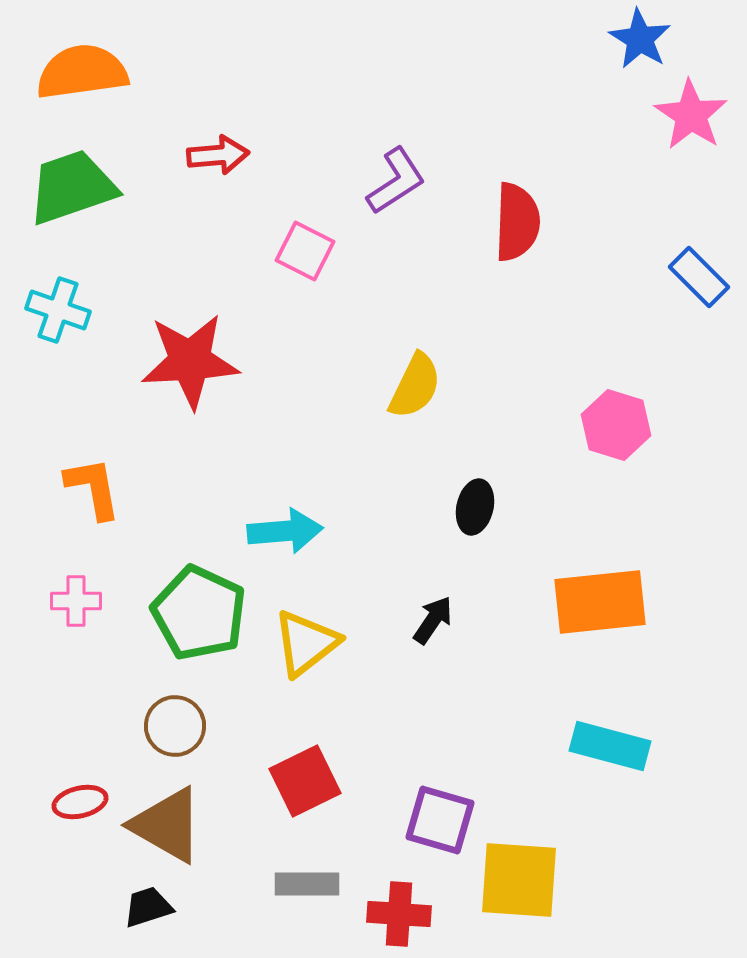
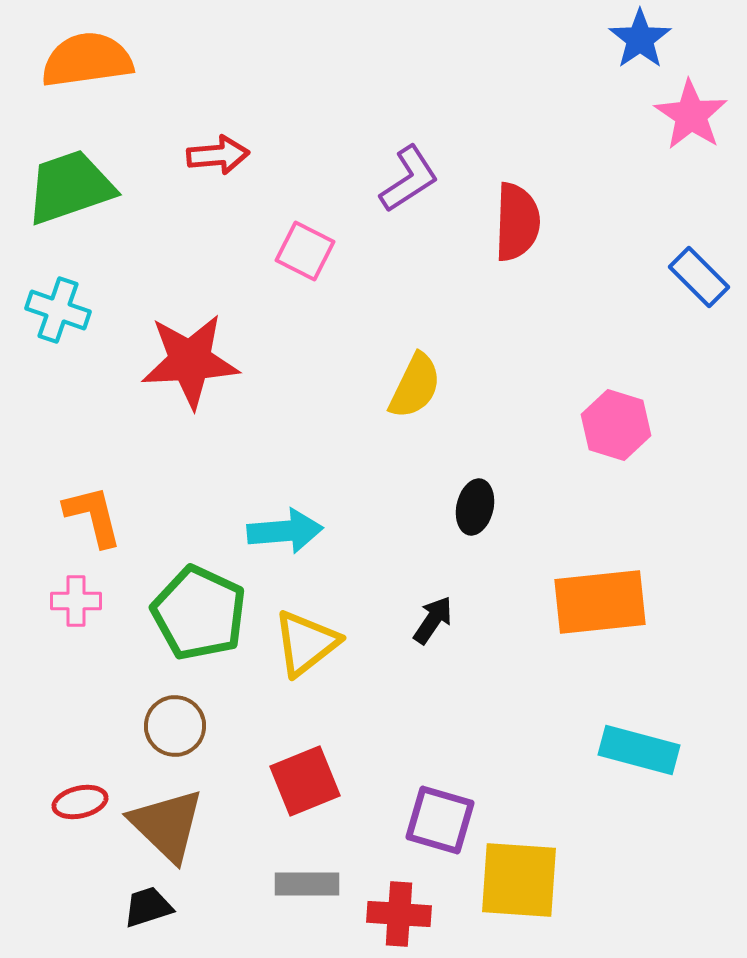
blue star: rotated 6 degrees clockwise
orange semicircle: moved 5 px right, 12 px up
purple L-shape: moved 13 px right, 2 px up
green trapezoid: moved 2 px left
orange L-shape: moved 28 px down; rotated 4 degrees counterclockwise
cyan rectangle: moved 29 px right, 4 px down
red square: rotated 4 degrees clockwise
brown triangle: rotated 14 degrees clockwise
